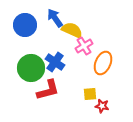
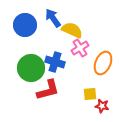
blue arrow: moved 2 px left
pink cross: moved 4 px left, 2 px down
blue cross: rotated 18 degrees counterclockwise
